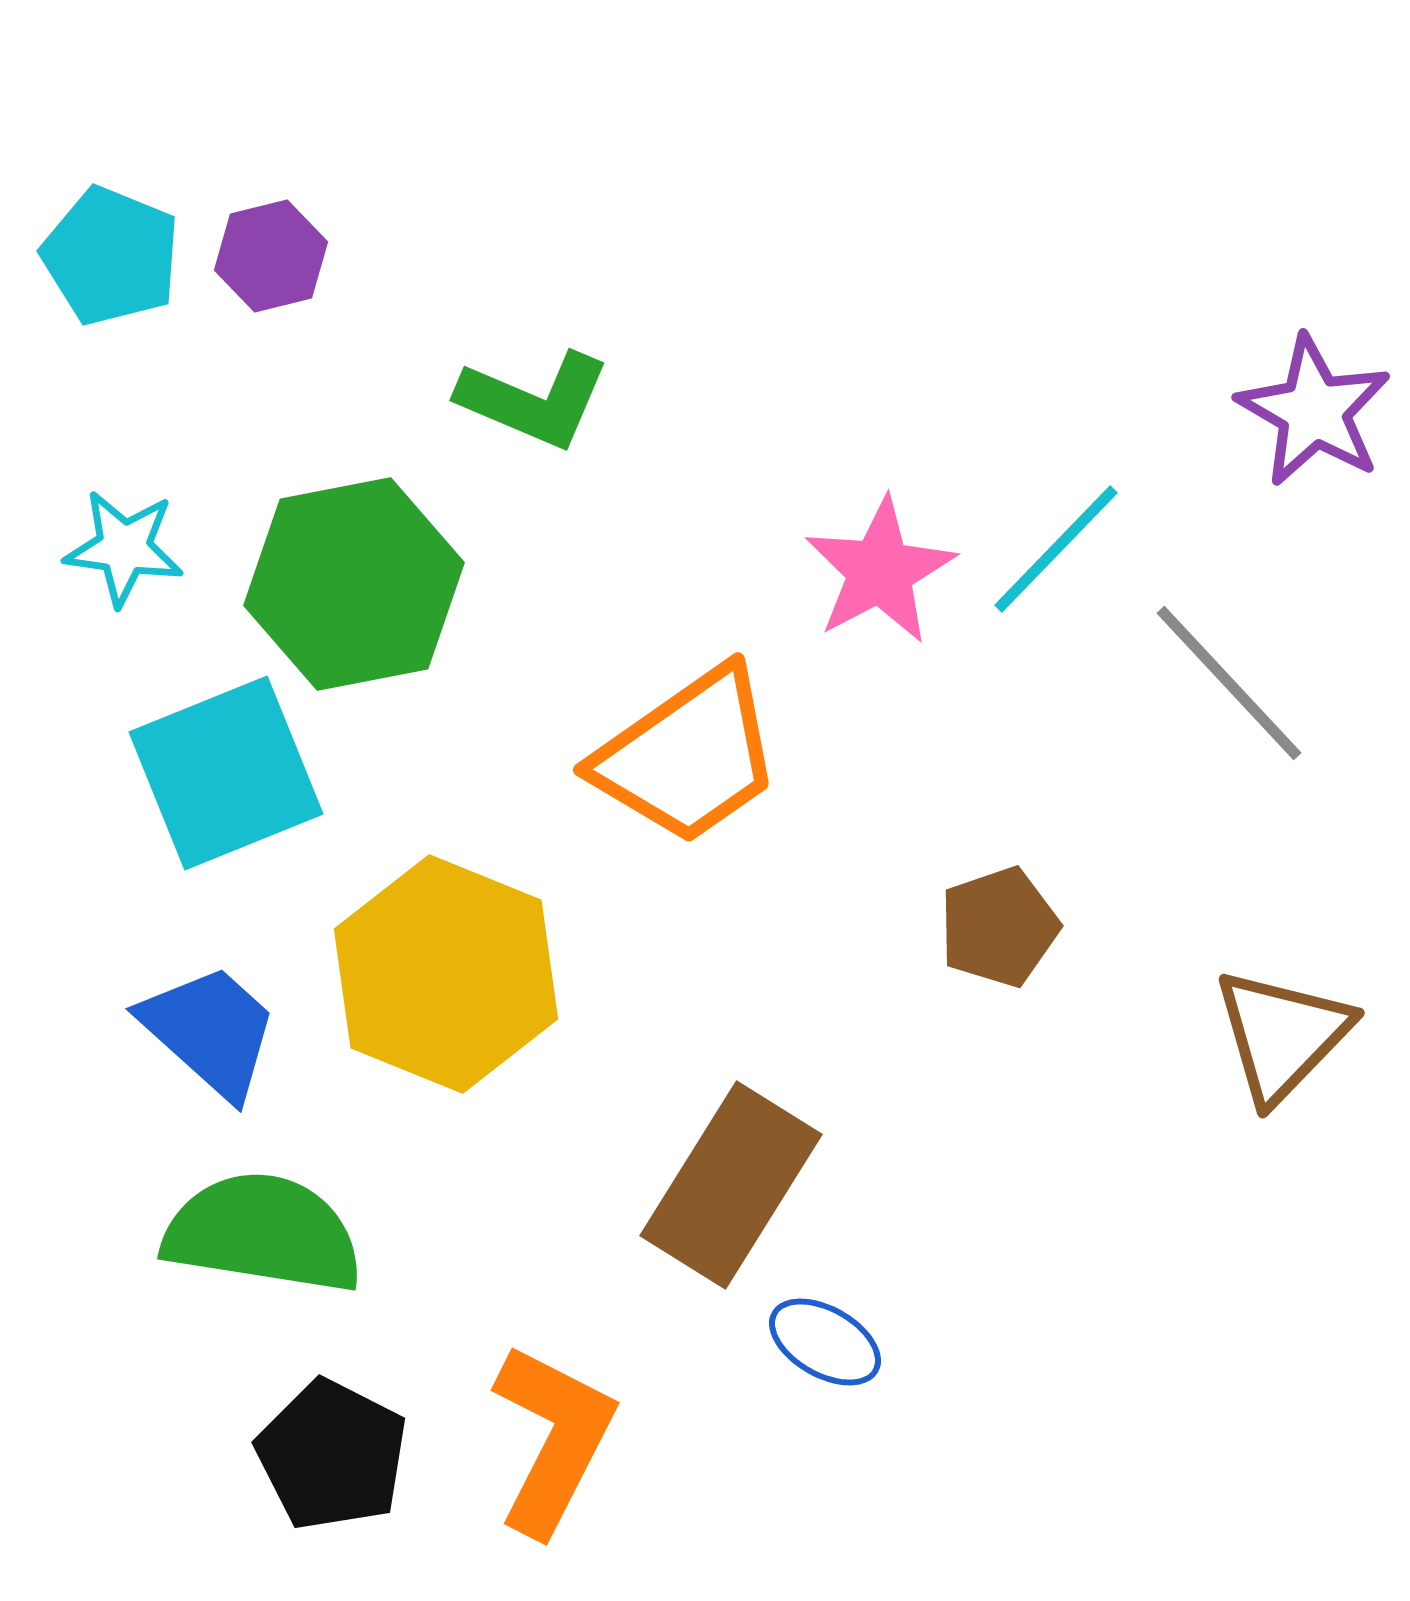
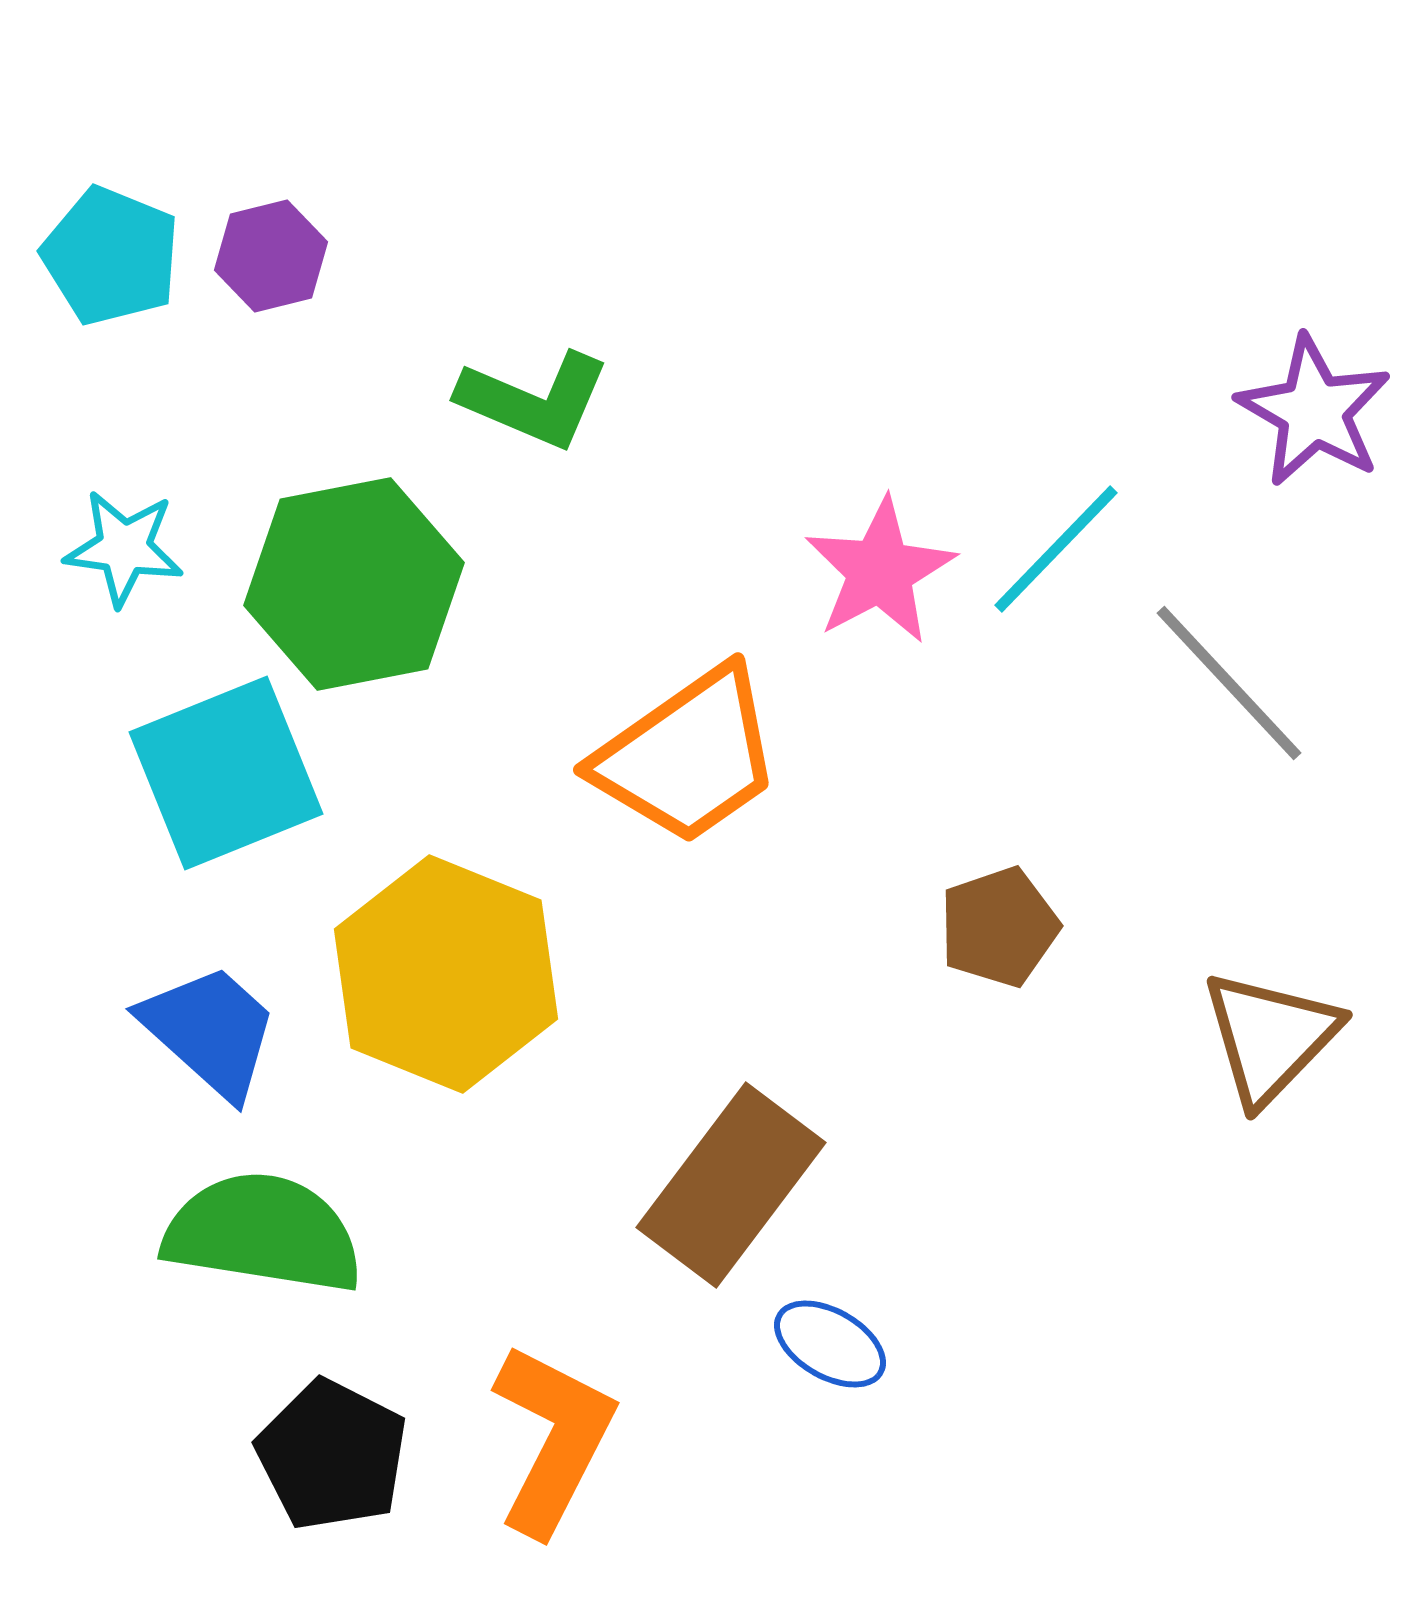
brown triangle: moved 12 px left, 2 px down
brown rectangle: rotated 5 degrees clockwise
blue ellipse: moved 5 px right, 2 px down
